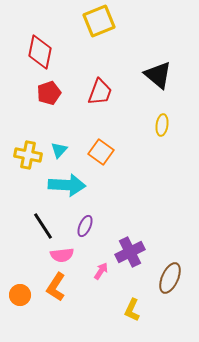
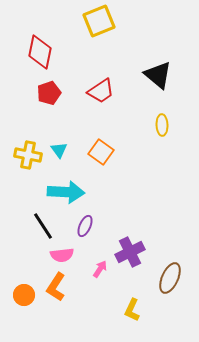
red trapezoid: moved 1 px right, 1 px up; rotated 36 degrees clockwise
yellow ellipse: rotated 10 degrees counterclockwise
cyan triangle: rotated 18 degrees counterclockwise
cyan arrow: moved 1 px left, 7 px down
pink arrow: moved 1 px left, 2 px up
orange circle: moved 4 px right
